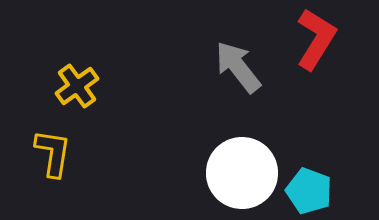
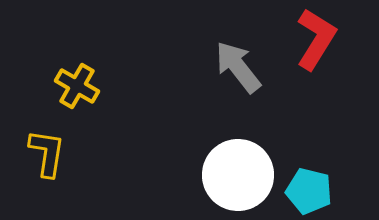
yellow cross: rotated 24 degrees counterclockwise
yellow L-shape: moved 6 px left
white circle: moved 4 px left, 2 px down
cyan pentagon: rotated 6 degrees counterclockwise
